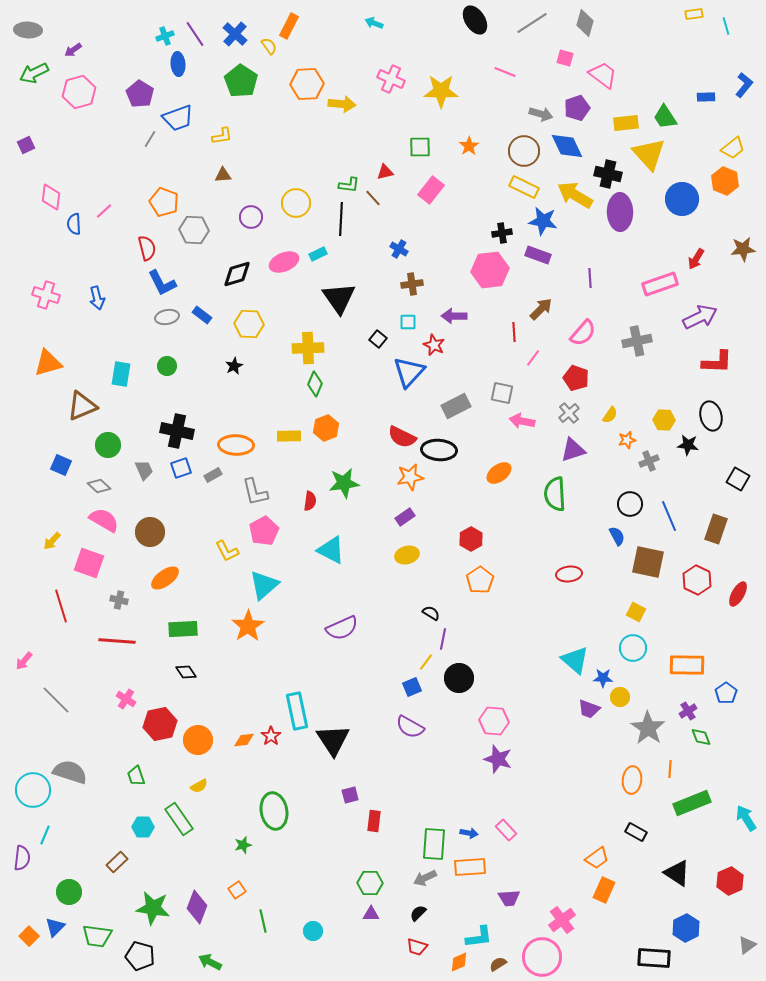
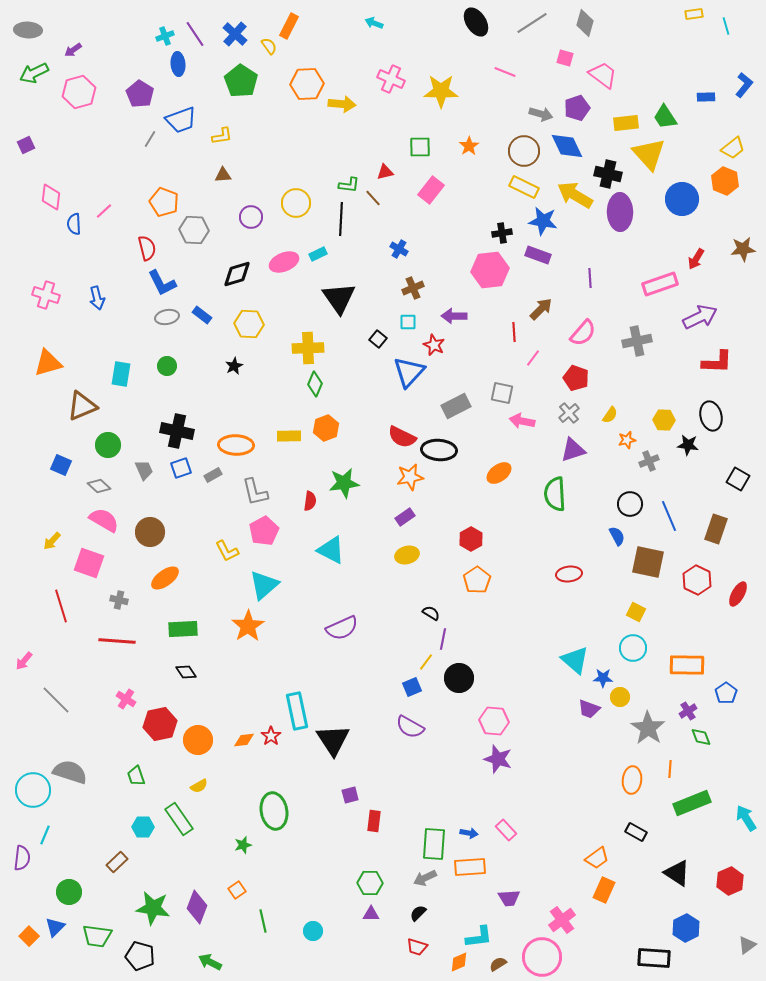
black ellipse at (475, 20): moved 1 px right, 2 px down
blue trapezoid at (178, 118): moved 3 px right, 2 px down
brown cross at (412, 284): moved 1 px right, 4 px down; rotated 15 degrees counterclockwise
orange pentagon at (480, 580): moved 3 px left
